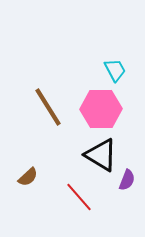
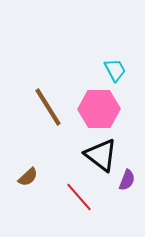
pink hexagon: moved 2 px left
black triangle: rotated 6 degrees clockwise
